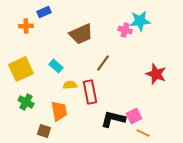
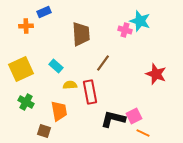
cyan star: rotated 25 degrees clockwise
brown trapezoid: rotated 70 degrees counterclockwise
